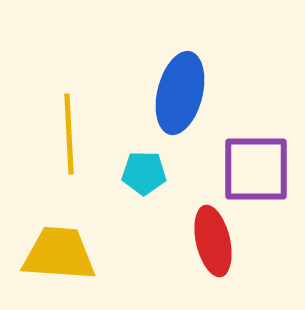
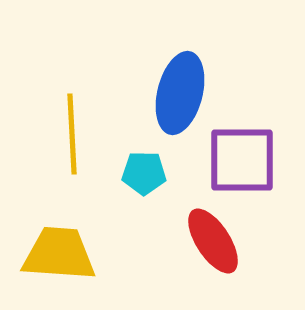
yellow line: moved 3 px right
purple square: moved 14 px left, 9 px up
red ellipse: rotated 20 degrees counterclockwise
